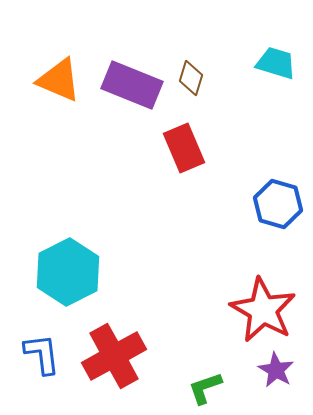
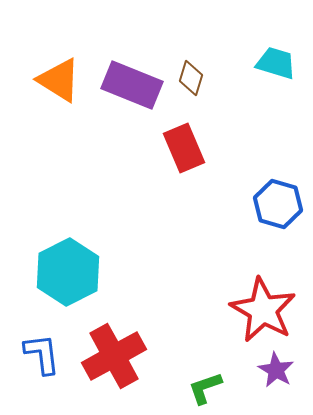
orange triangle: rotated 9 degrees clockwise
